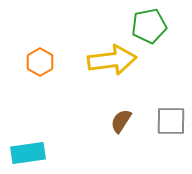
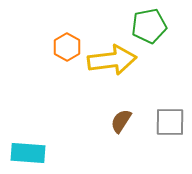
orange hexagon: moved 27 px right, 15 px up
gray square: moved 1 px left, 1 px down
cyan rectangle: rotated 12 degrees clockwise
